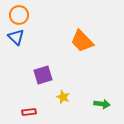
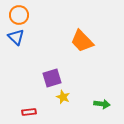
purple square: moved 9 px right, 3 px down
